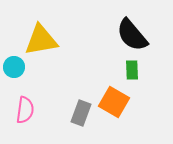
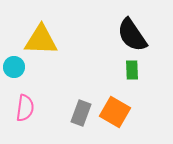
black semicircle: rotated 6 degrees clockwise
yellow triangle: rotated 12 degrees clockwise
orange square: moved 1 px right, 10 px down
pink semicircle: moved 2 px up
